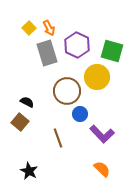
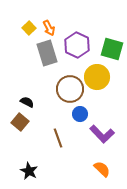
green square: moved 2 px up
brown circle: moved 3 px right, 2 px up
